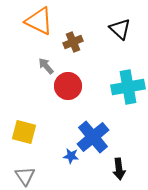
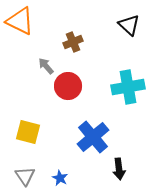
orange triangle: moved 19 px left
black triangle: moved 9 px right, 4 px up
yellow square: moved 4 px right
blue star: moved 11 px left, 22 px down; rotated 21 degrees clockwise
